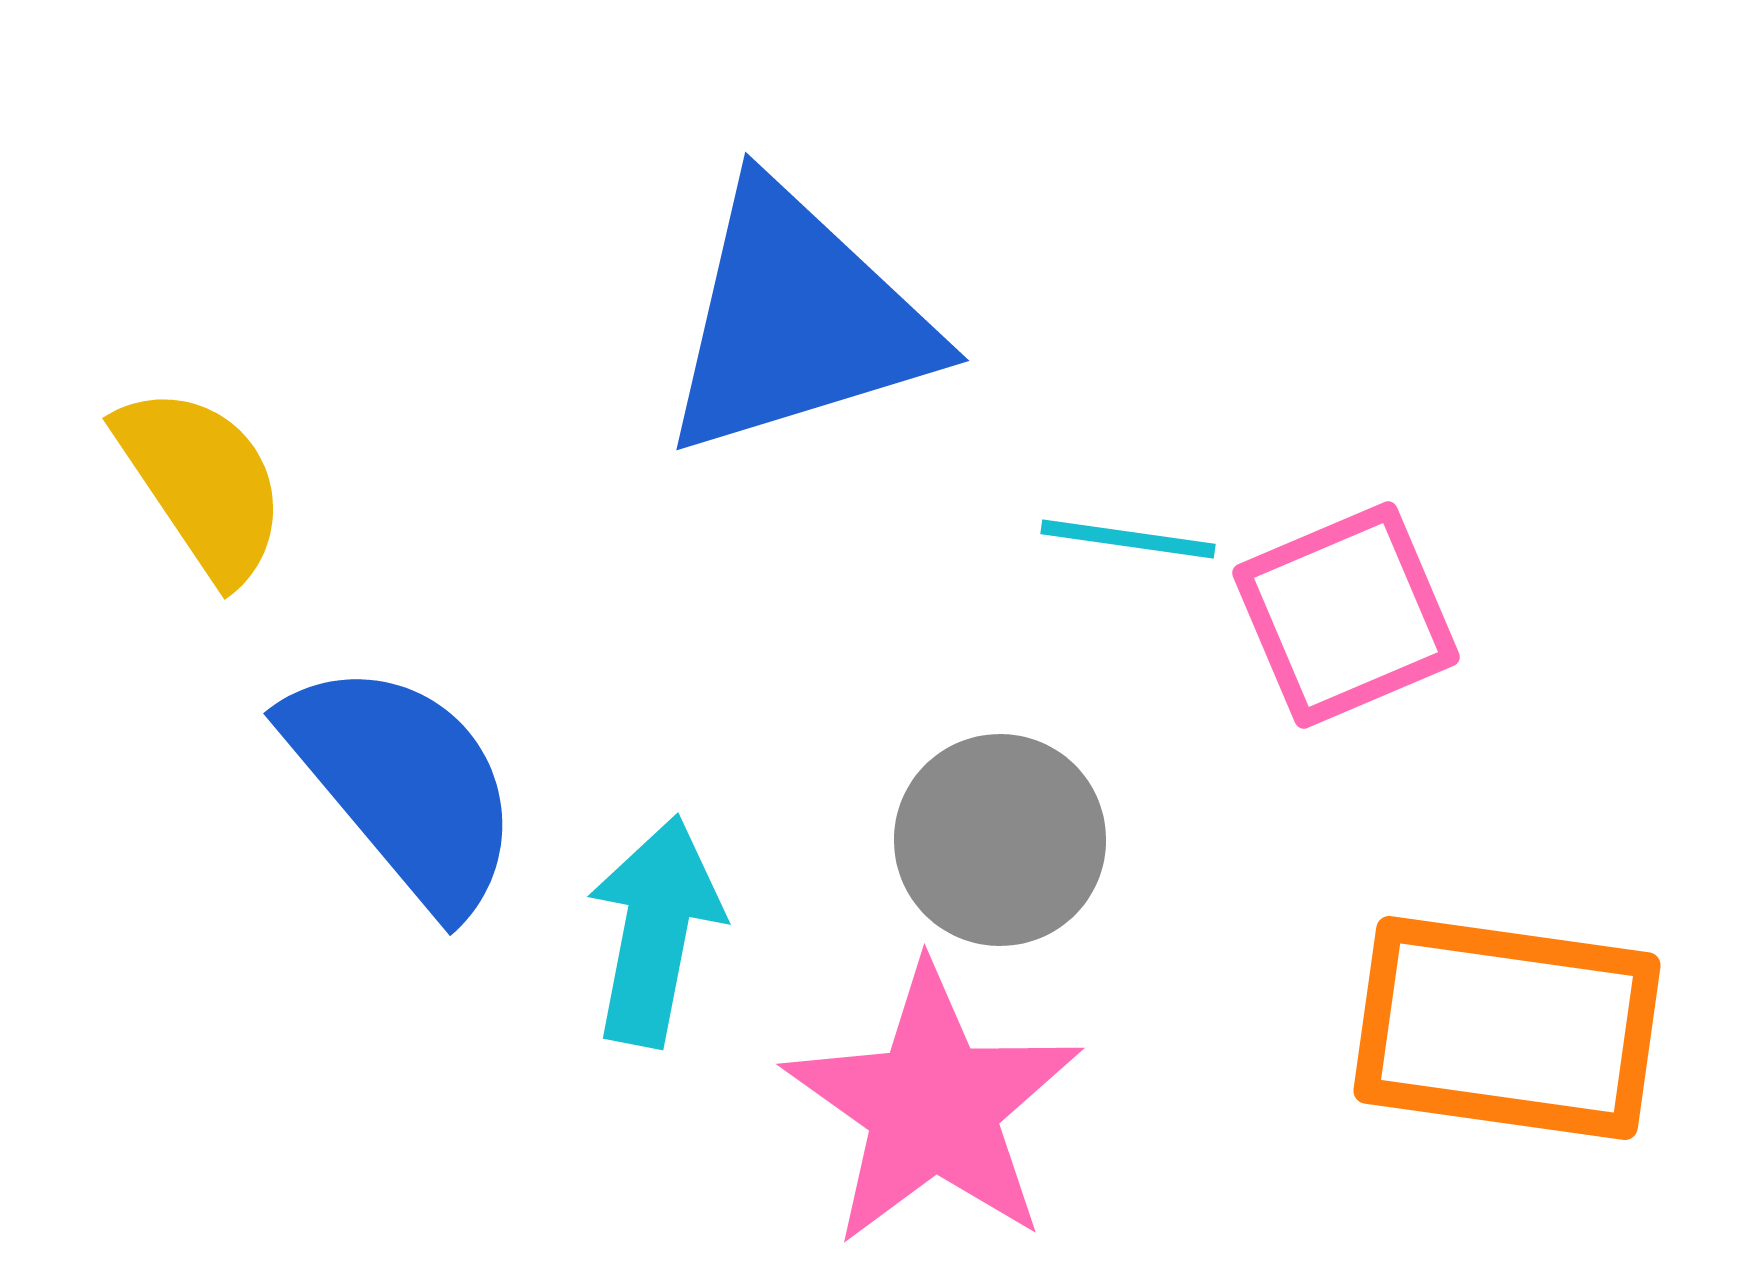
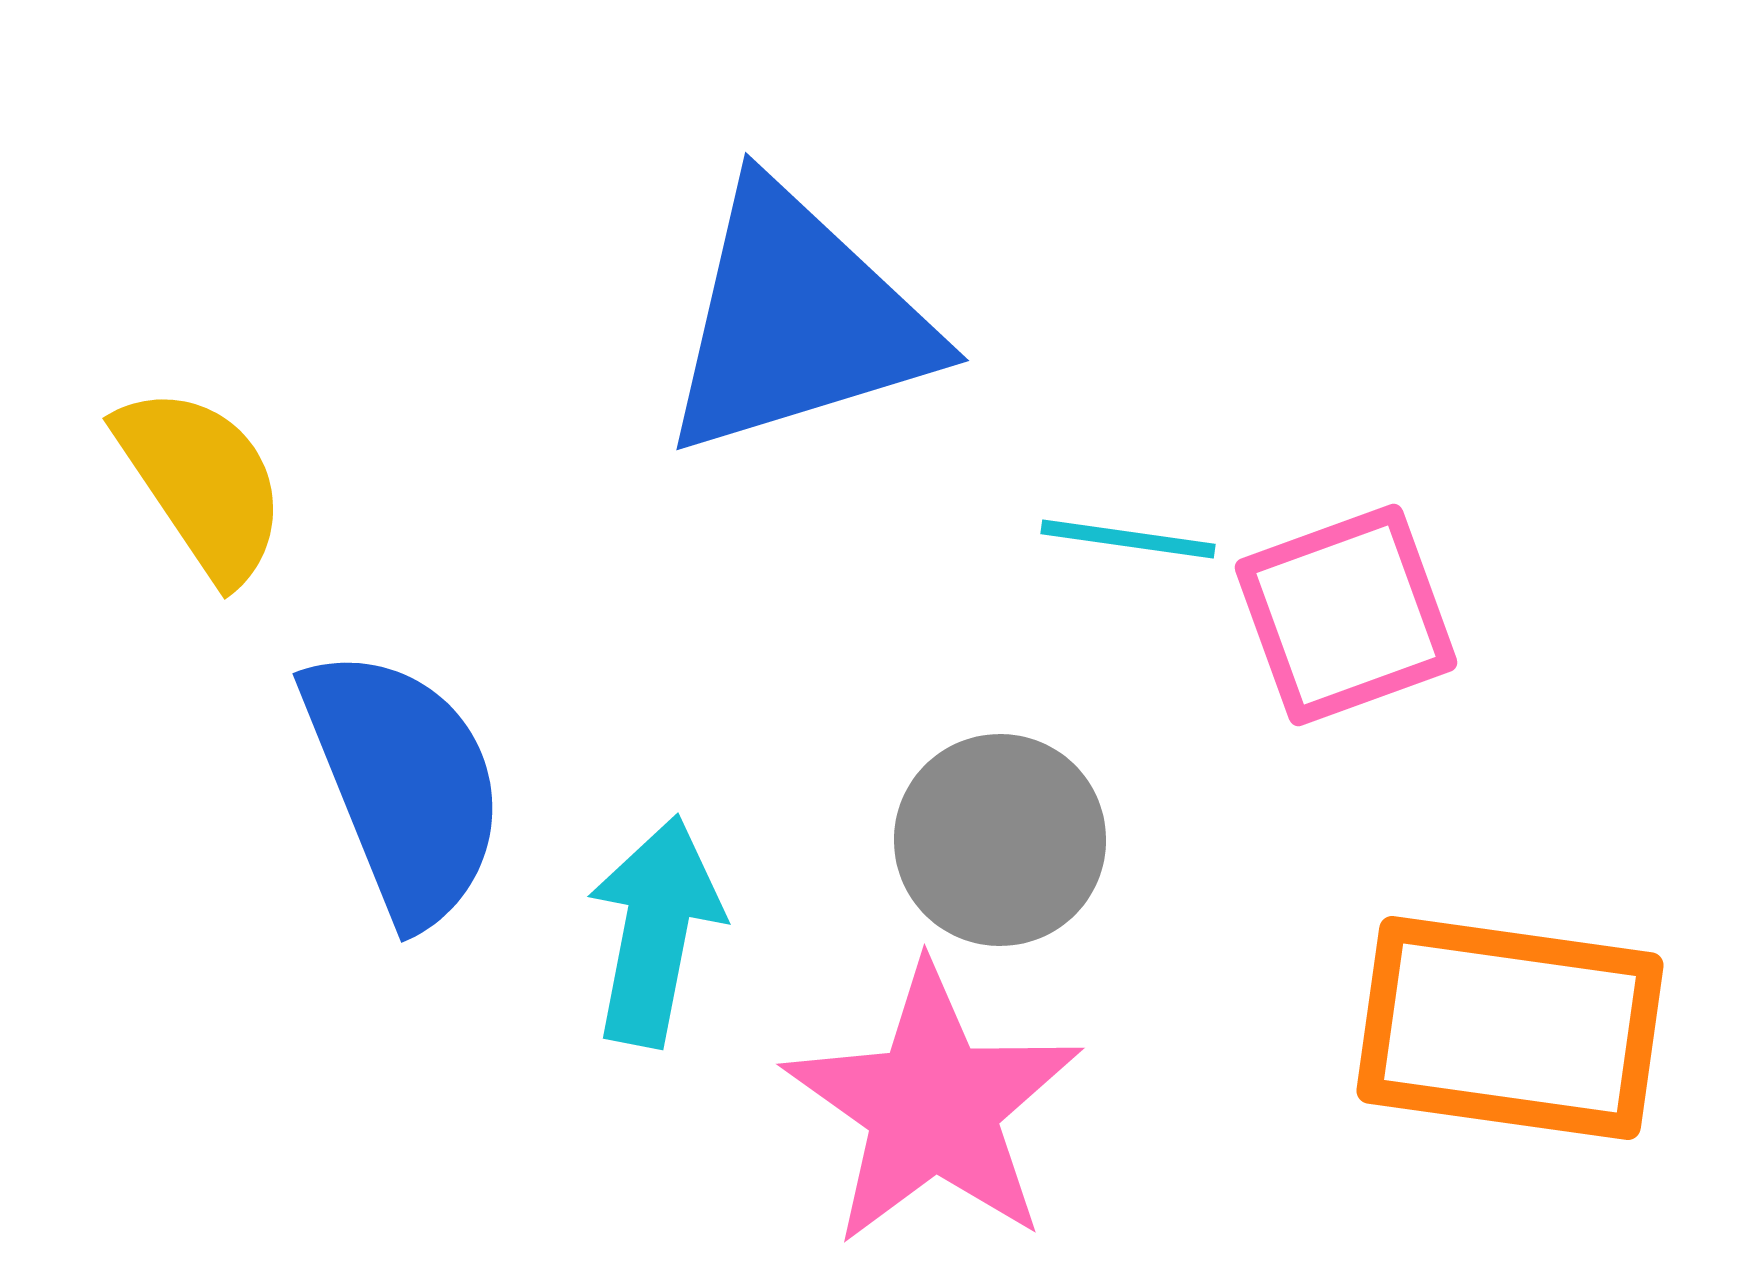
pink square: rotated 3 degrees clockwise
blue semicircle: rotated 18 degrees clockwise
orange rectangle: moved 3 px right
